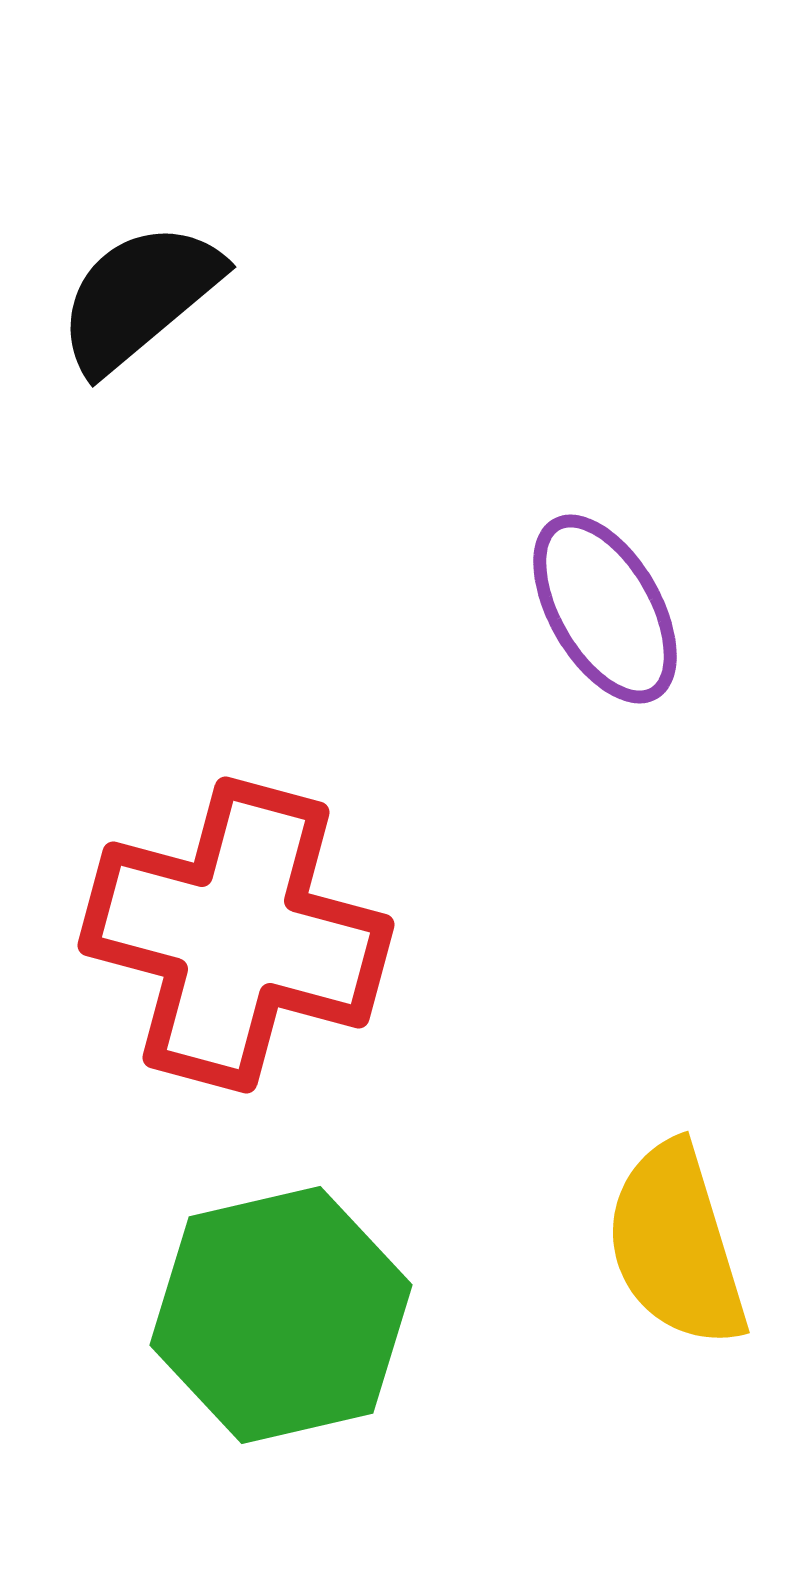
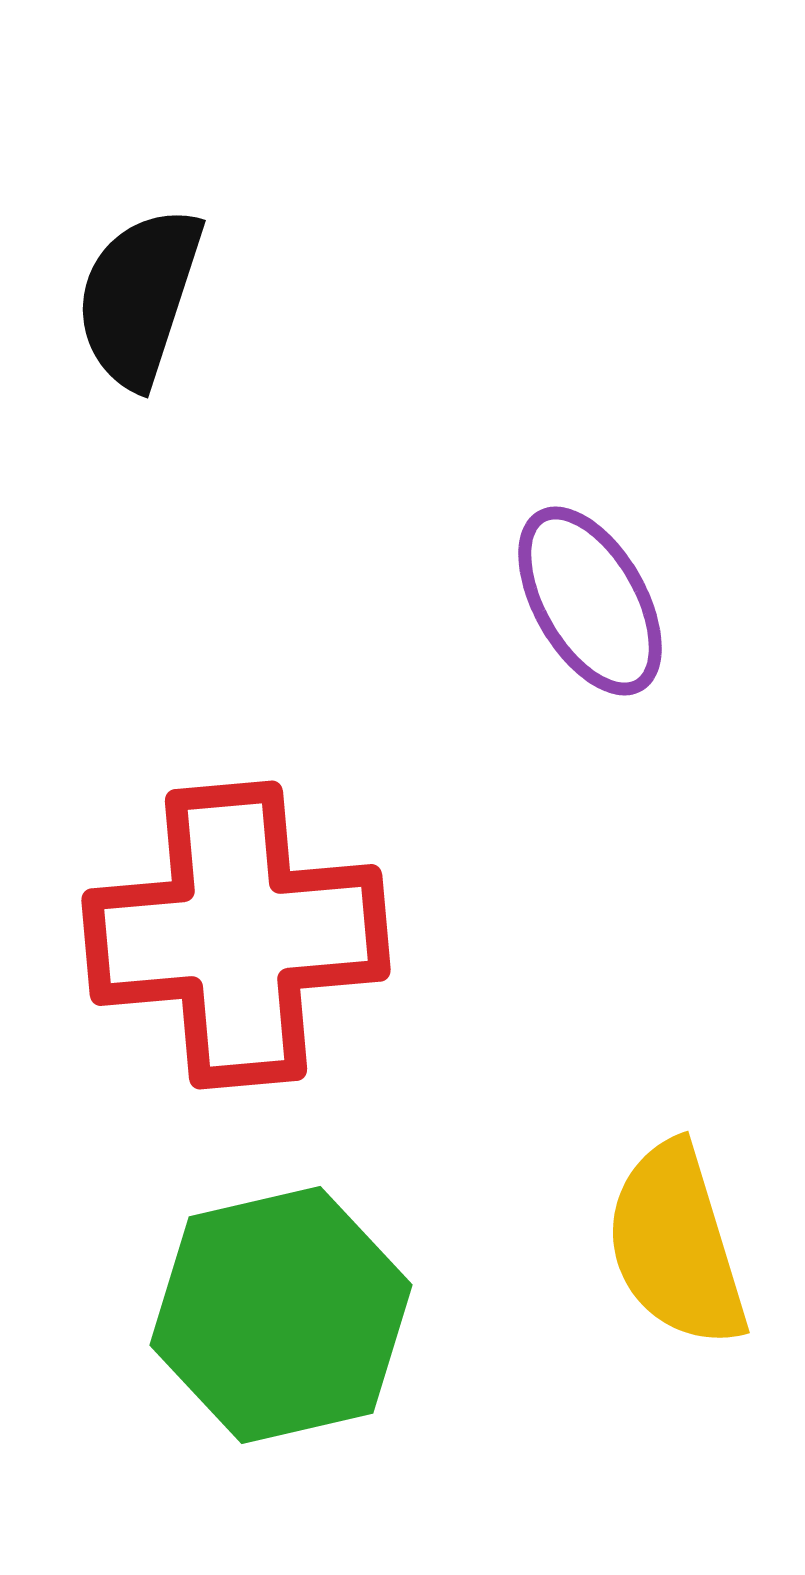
black semicircle: rotated 32 degrees counterclockwise
purple ellipse: moved 15 px left, 8 px up
red cross: rotated 20 degrees counterclockwise
